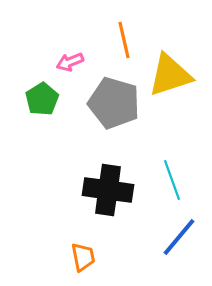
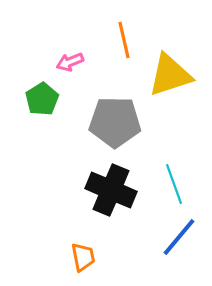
gray pentagon: moved 1 px right, 19 px down; rotated 15 degrees counterclockwise
cyan line: moved 2 px right, 4 px down
black cross: moved 3 px right; rotated 15 degrees clockwise
